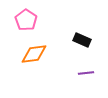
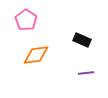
orange diamond: moved 2 px right, 1 px down
